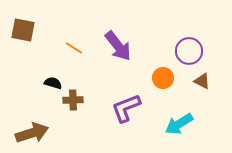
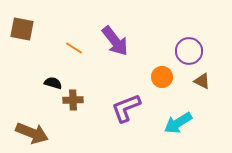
brown square: moved 1 px left, 1 px up
purple arrow: moved 3 px left, 5 px up
orange circle: moved 1 px left, 1 px up
cyan arrow: moved 1 px left, 1 px up
brown arrow: rotated 40 degrees clockwise
